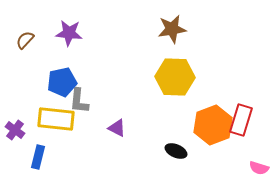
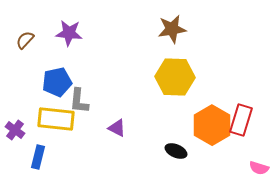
blue pentagon: moved 5 px left
orange hexagon: moved 1 px left; rotated 9 degrees counterclockwise
